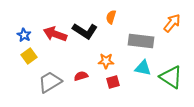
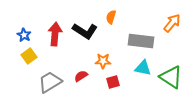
red arrow: rotated 75 degrees clockwise
orange star: moved 3 px left
red semicircle: rotated 16 degrees counterclockwise
